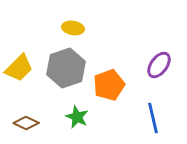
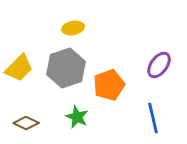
yellow ellipse: rotated 20 degrees counterclockwise
